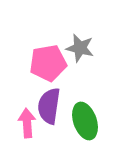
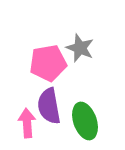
gray star: rotated 8 degrees clockwise
purple semicircle: rotated 18 degrees counterclockwise
